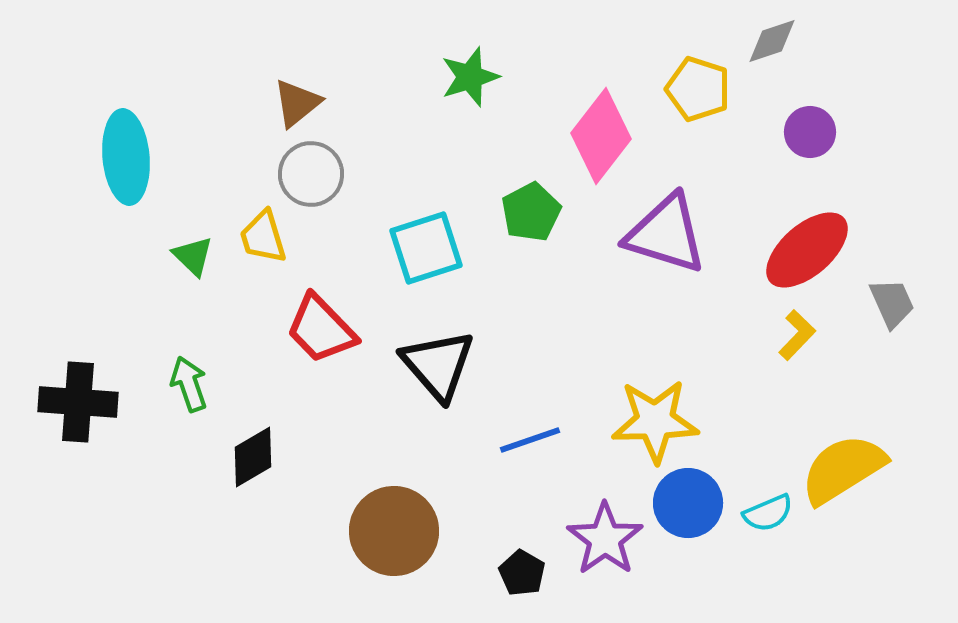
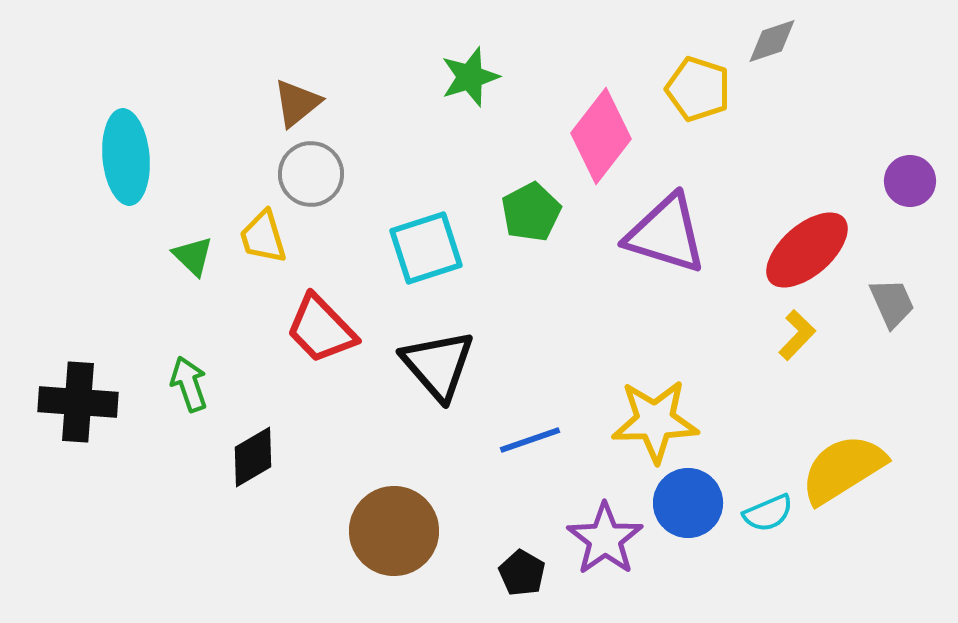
purple circle: moved 100 px right, 49 px down
